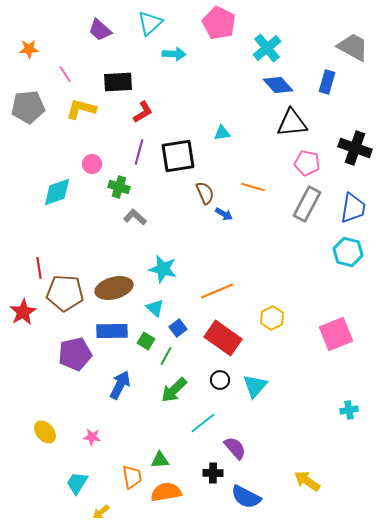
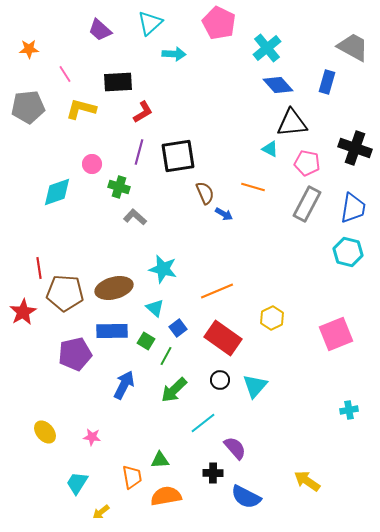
cyan triangle at (222, 133): moved 48 px right, 16 px down; rotated 36 degrees clockwise
blue arrow at (120, 385): moved 4 px right
orange semicircle at (166, 492): moved 4 px down
